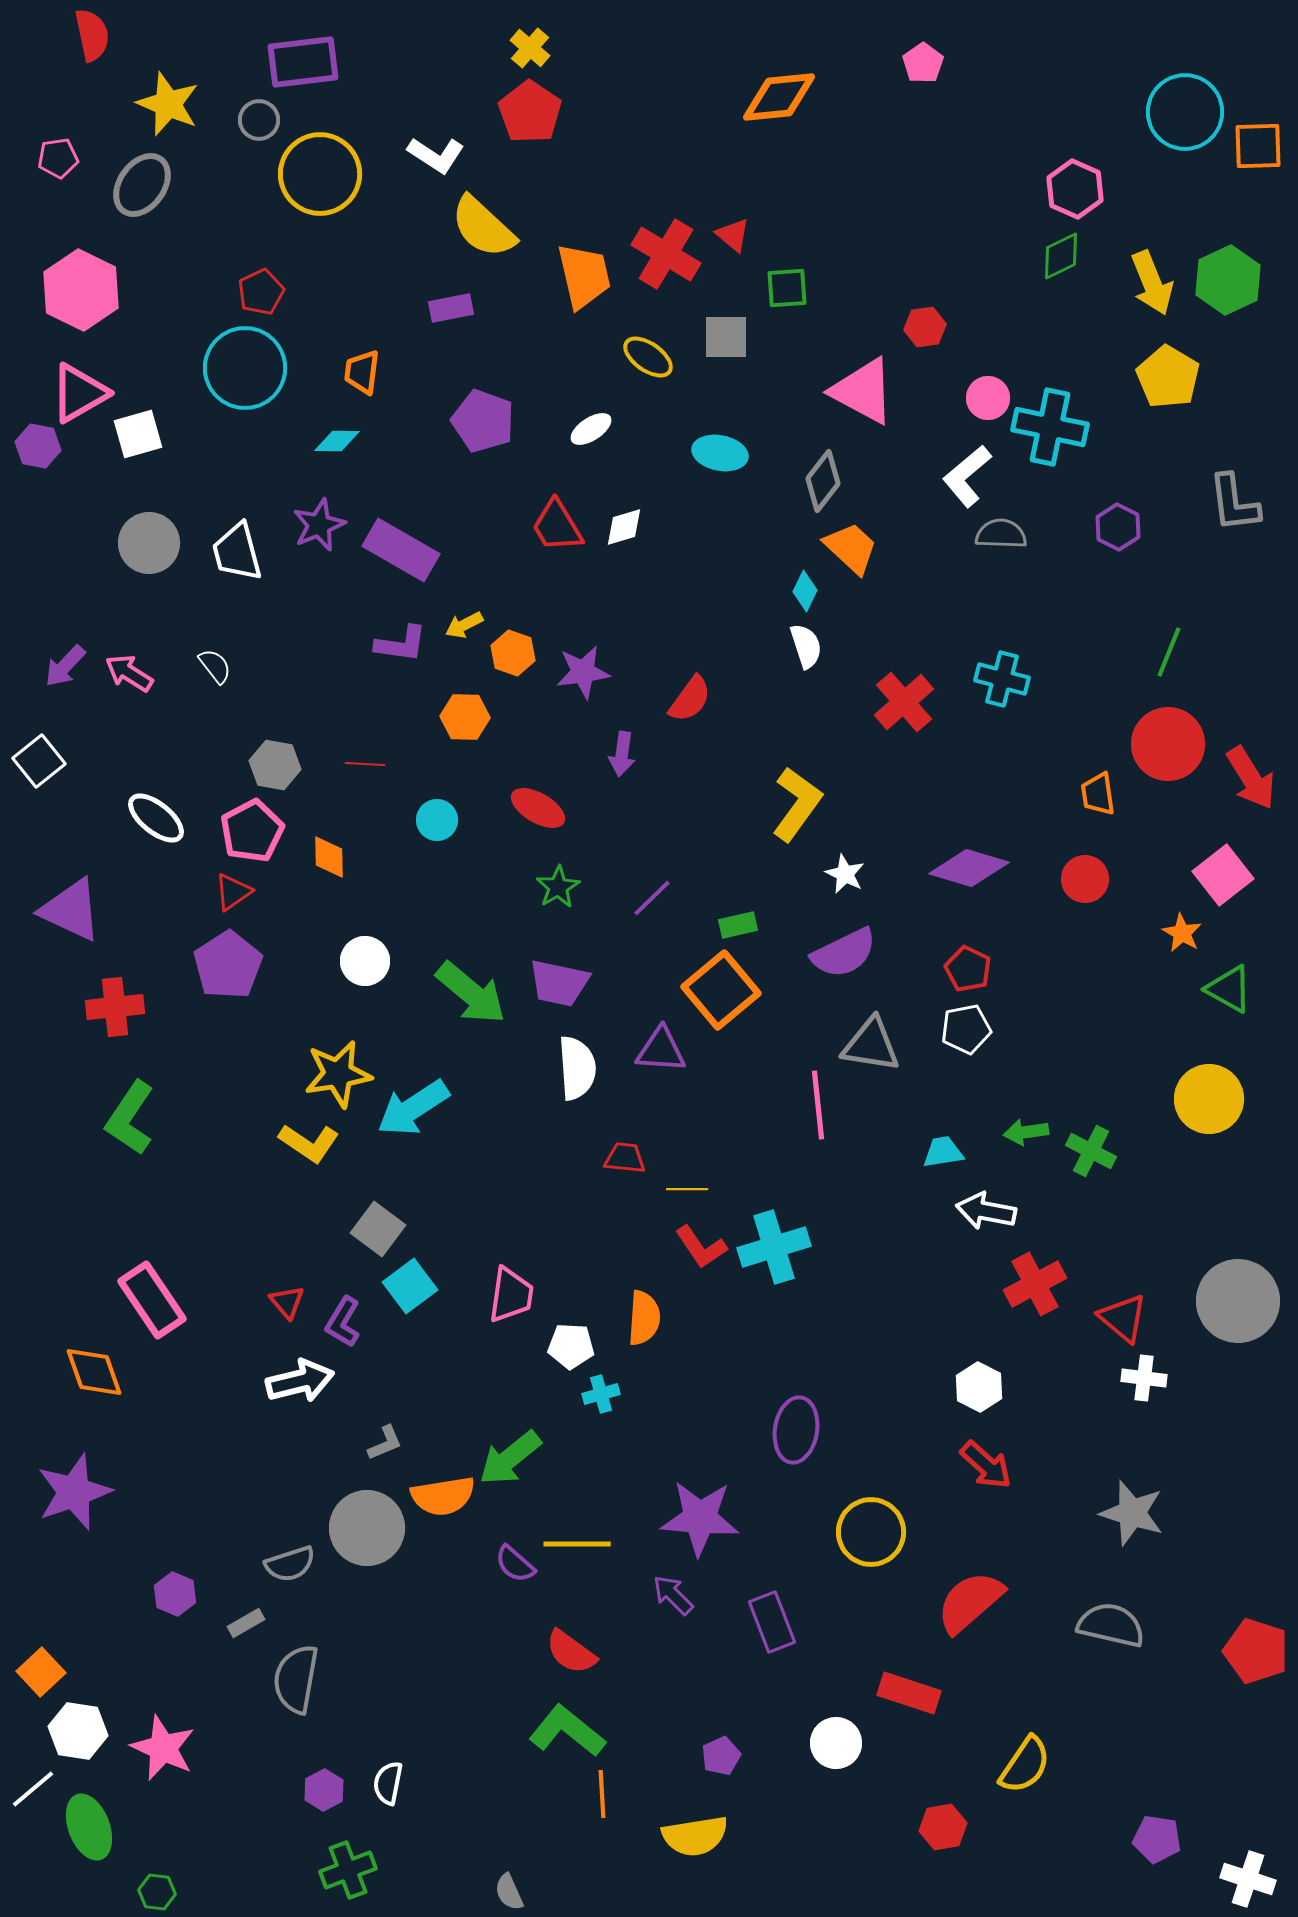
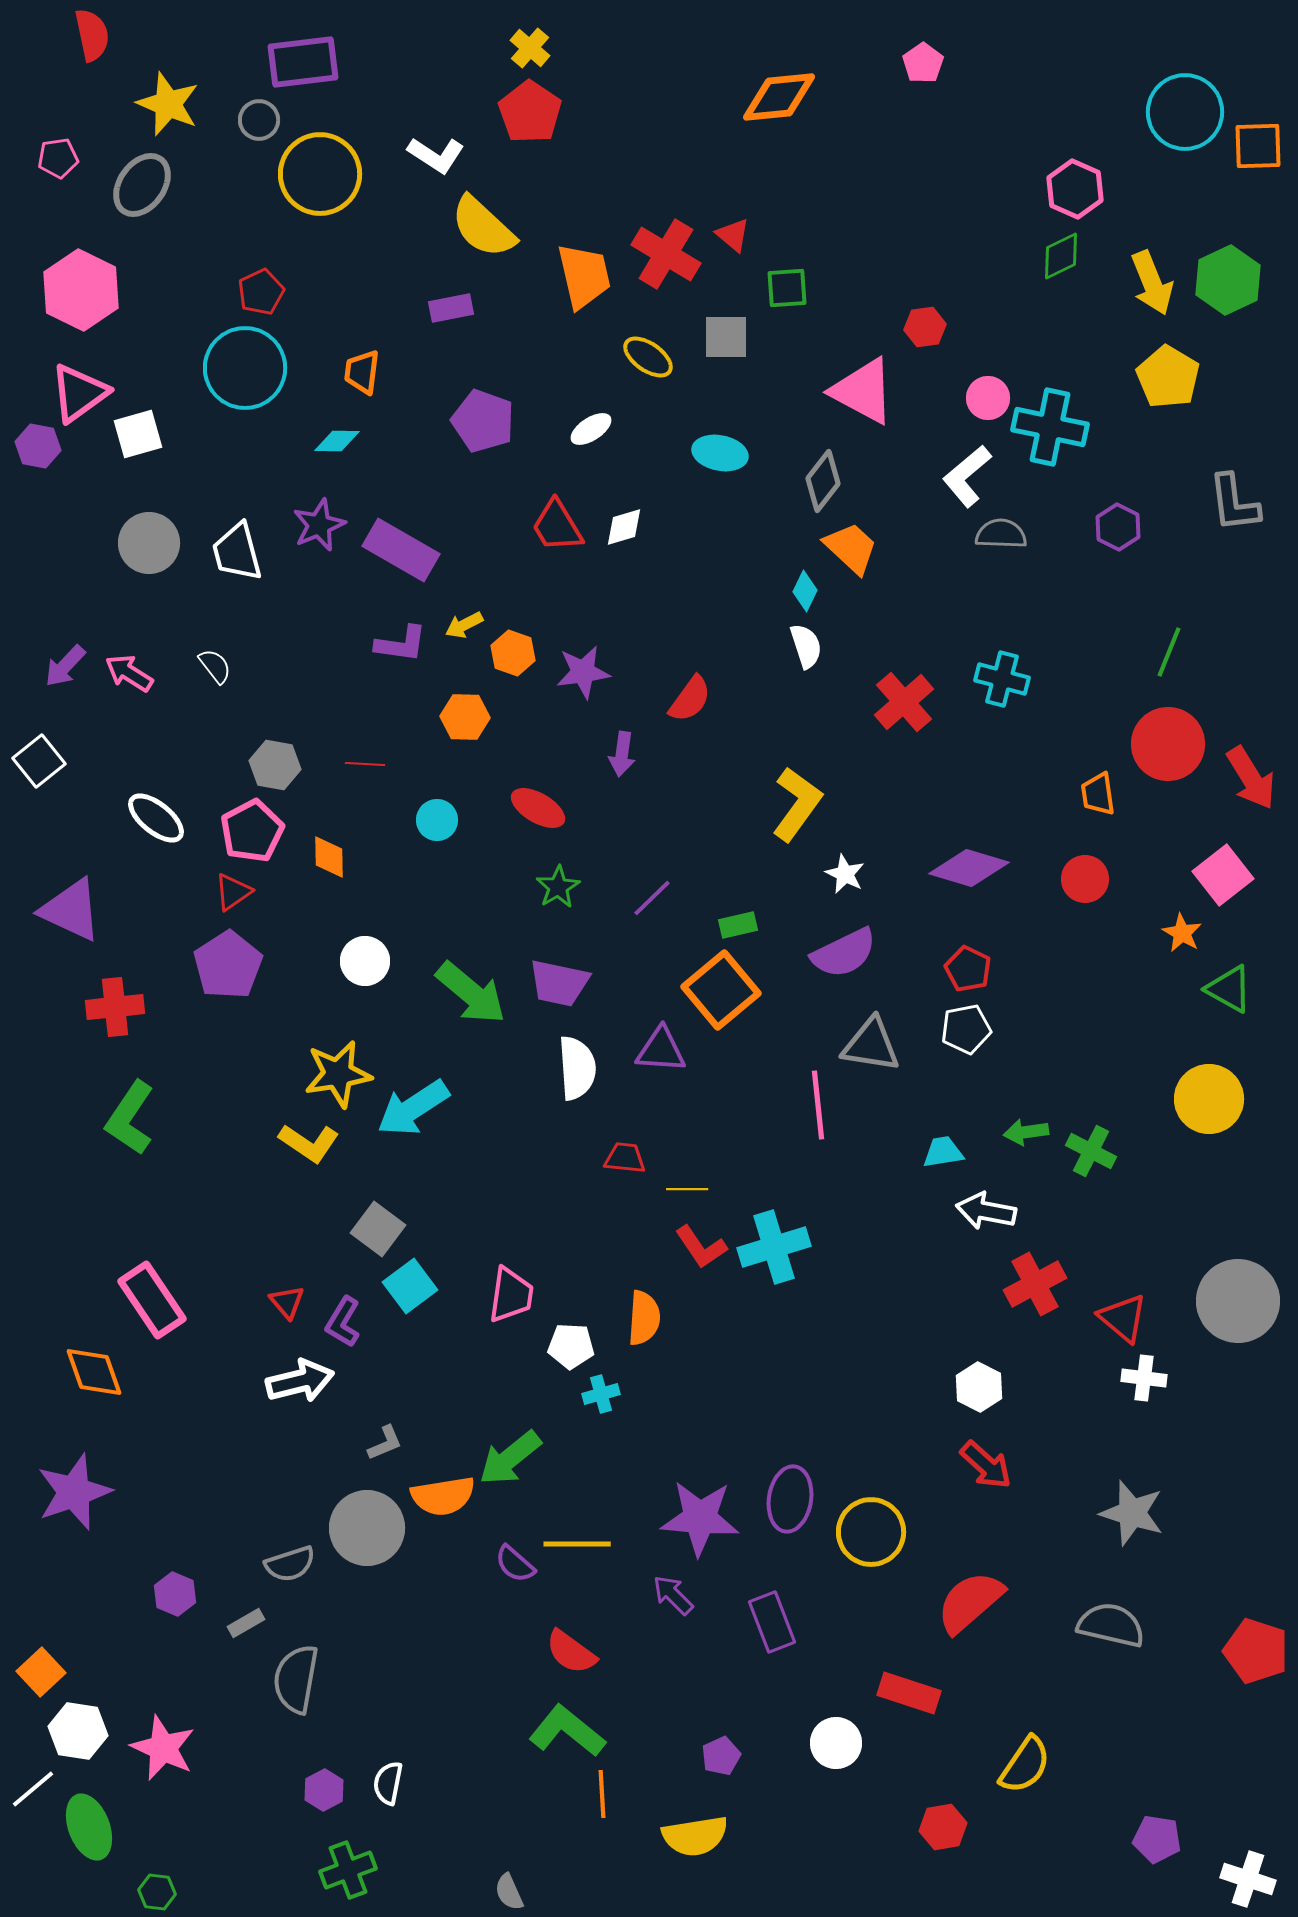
pink triangle at (79, 393): rotated 6 degrees counterclockwise
purple ellipse at (796, 1430): moved 6 px left, 69 px down
